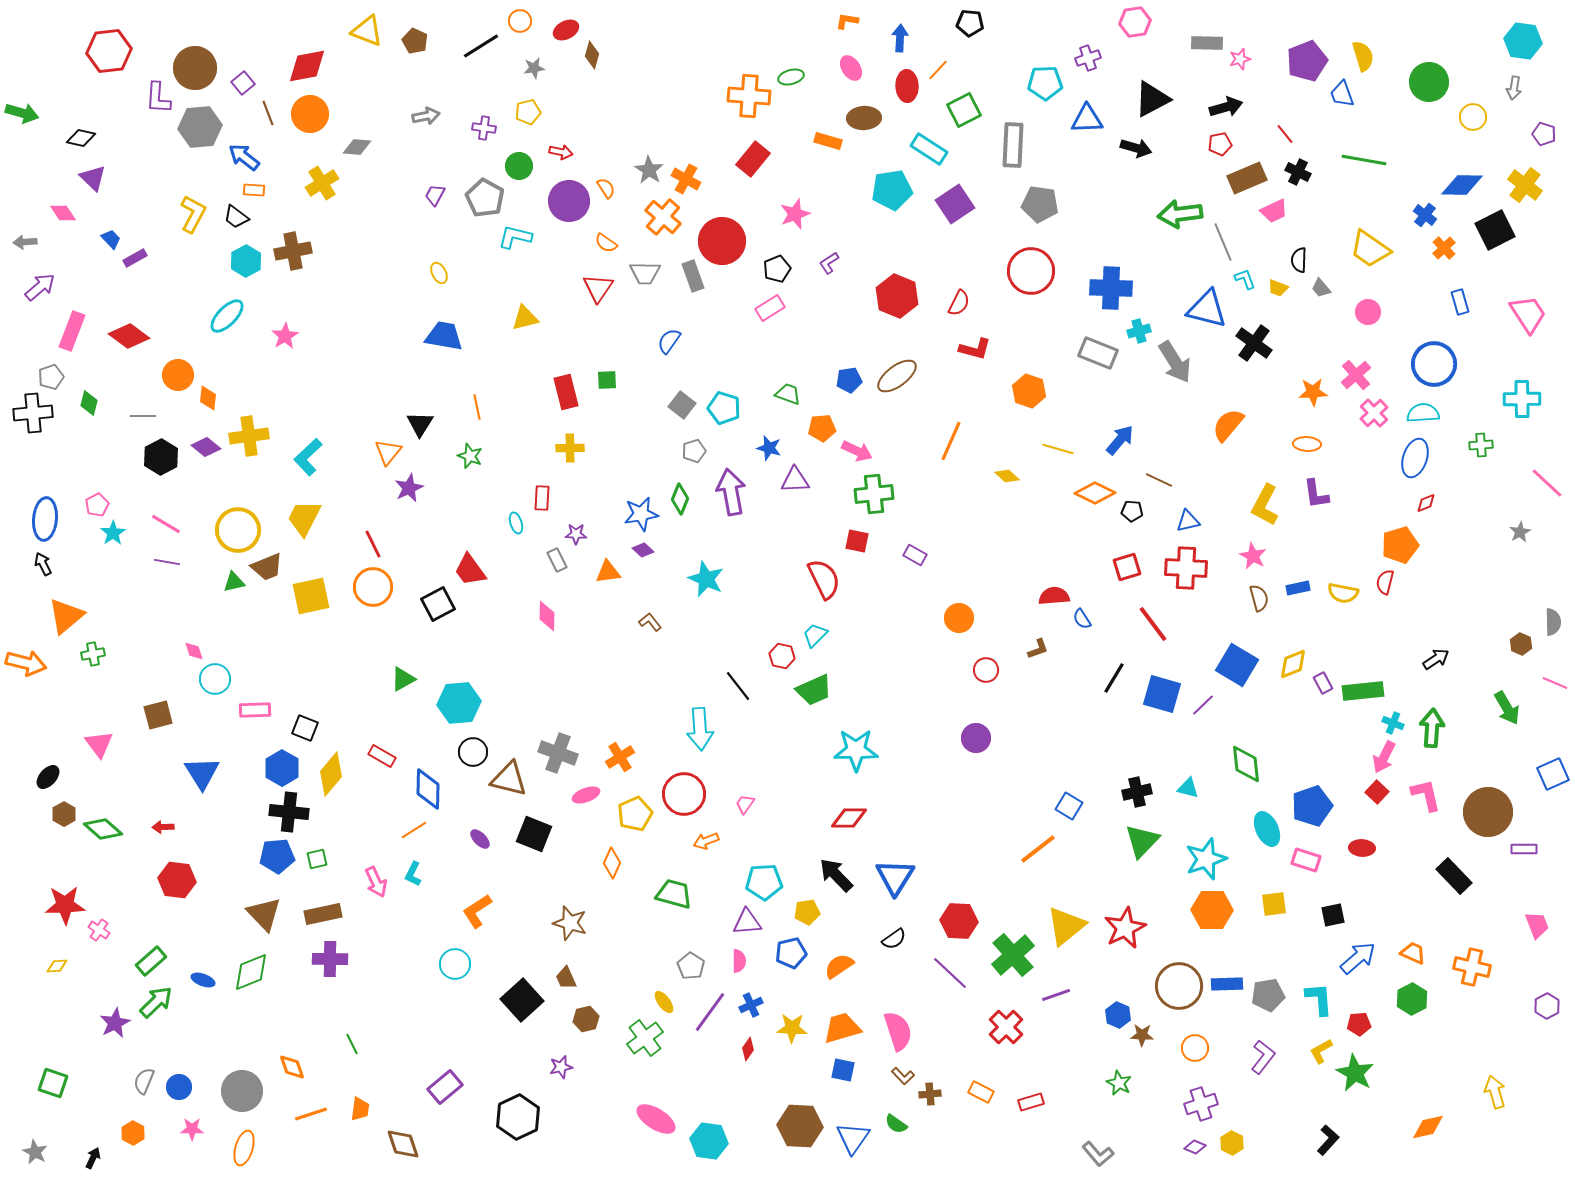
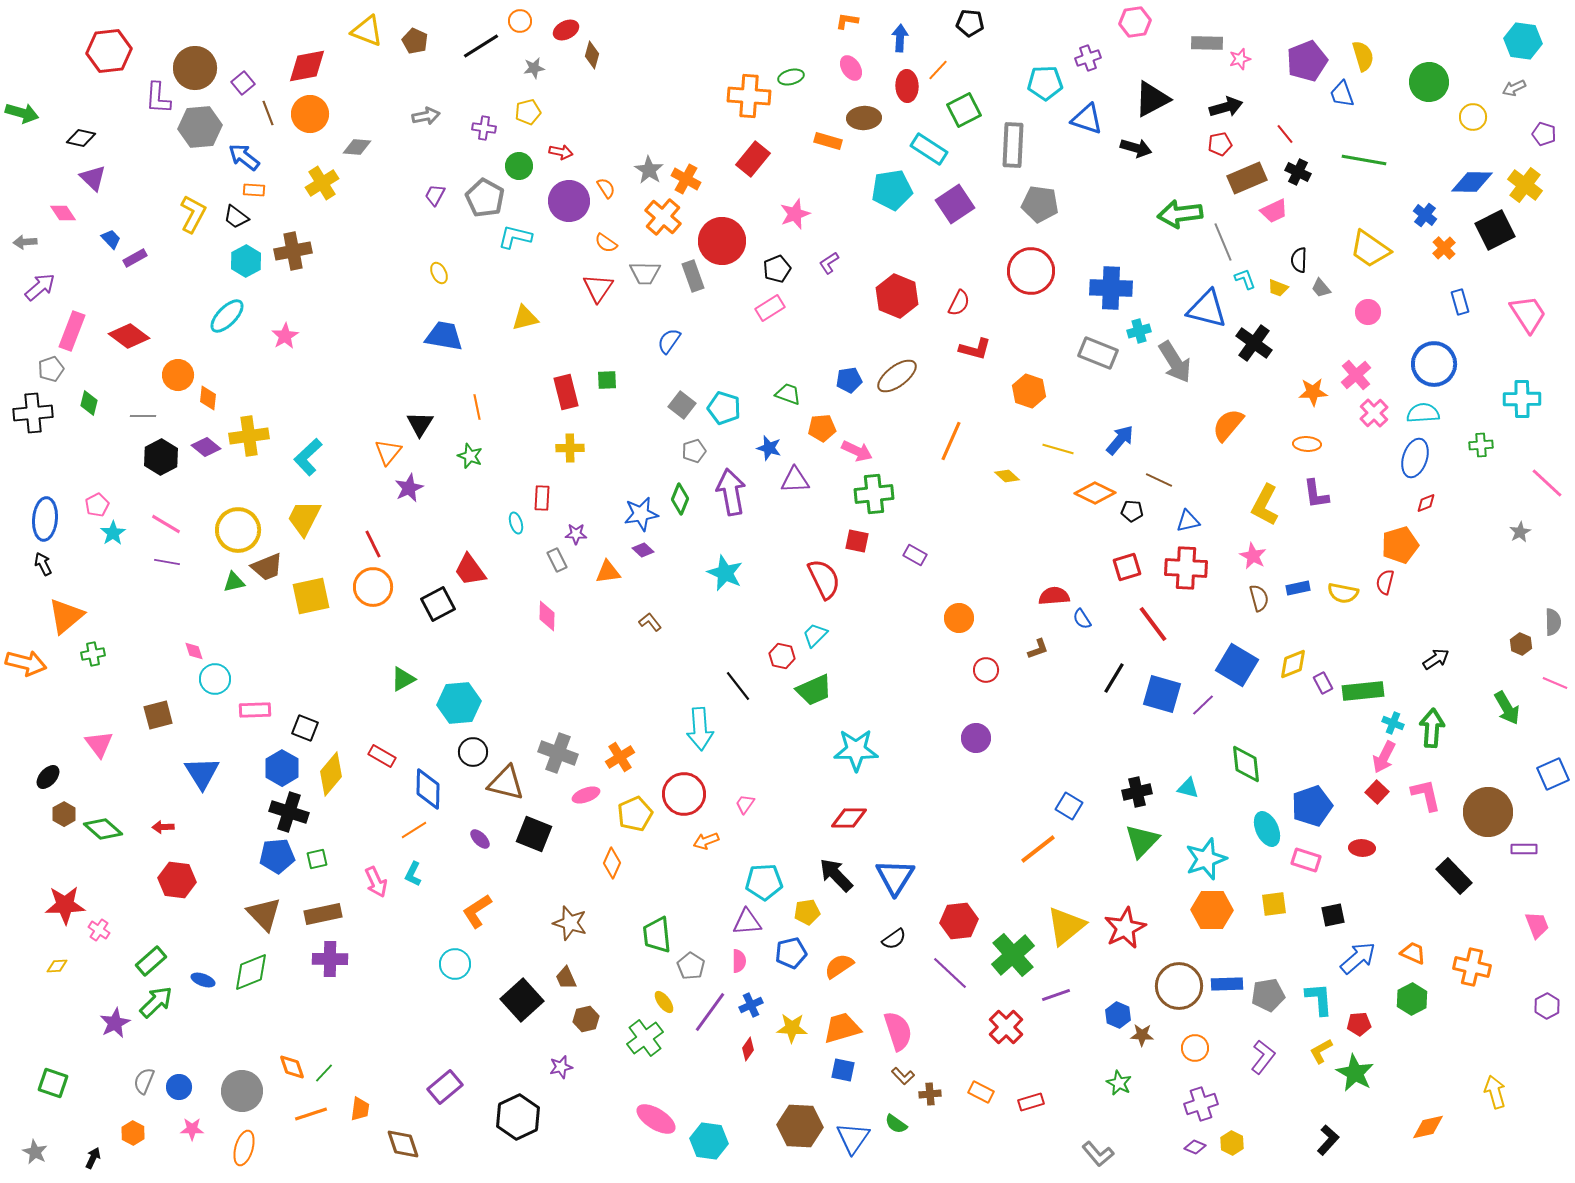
gray arrow at (1514, 88): rotated 55 degrees clockwise
blue triangle at (1087, 119): rotated 20 degrees clockwise
blue diamond at (1462, 185): moved 10 px right, 3 px up
gray pentagon at (51, 377): moved 8 px up
cyan star at (706, 579): moved 19 px right, 6 px up
brown triangle at (509, 779): moved 3 px left, 4 px down
black cross at (289, 812): rotated 12 degrees clockwise
green trapezoid at (674, 894): moved 17 px left, 41 px down; rotated 111 degrees counterclockwise
red hexagon at (959, 921): rotated 9 degrees counterclockwise
green line at (352, 1044): moved 28 px left, 29 px down; rotated 70 degrees clockwise
